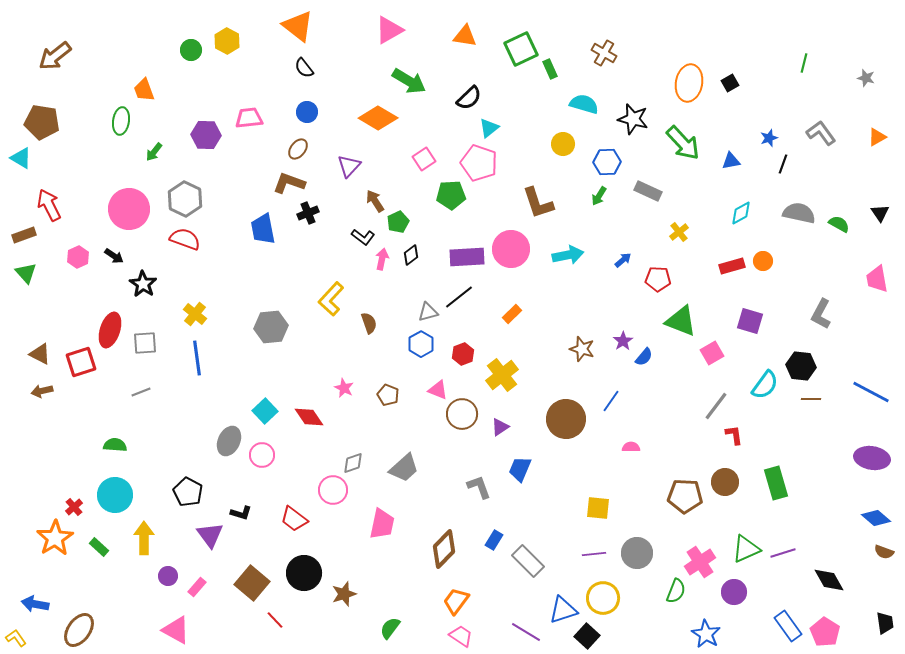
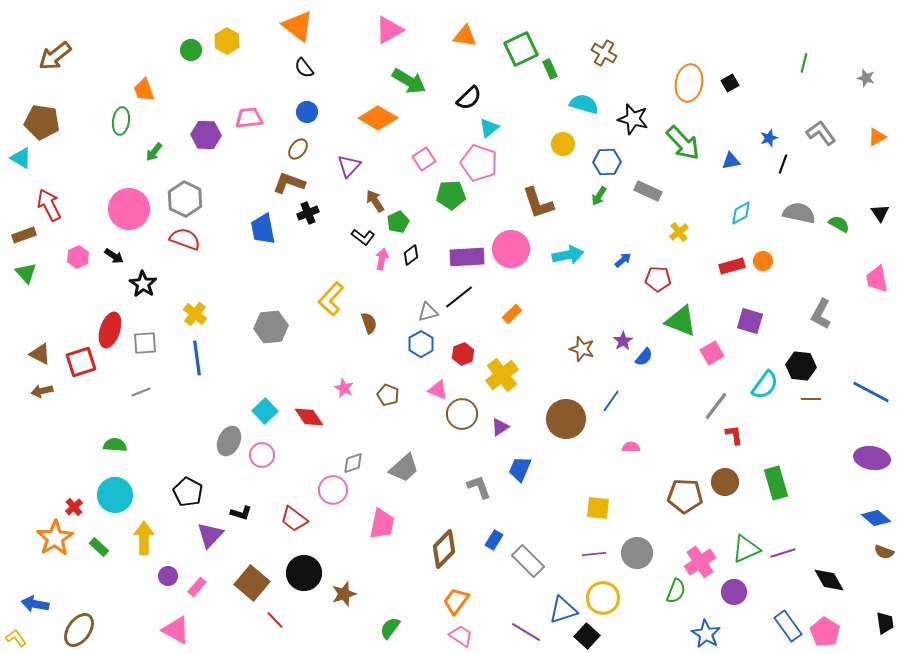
purple triangle at (210, 535): rotated 20 degrees clockwise
